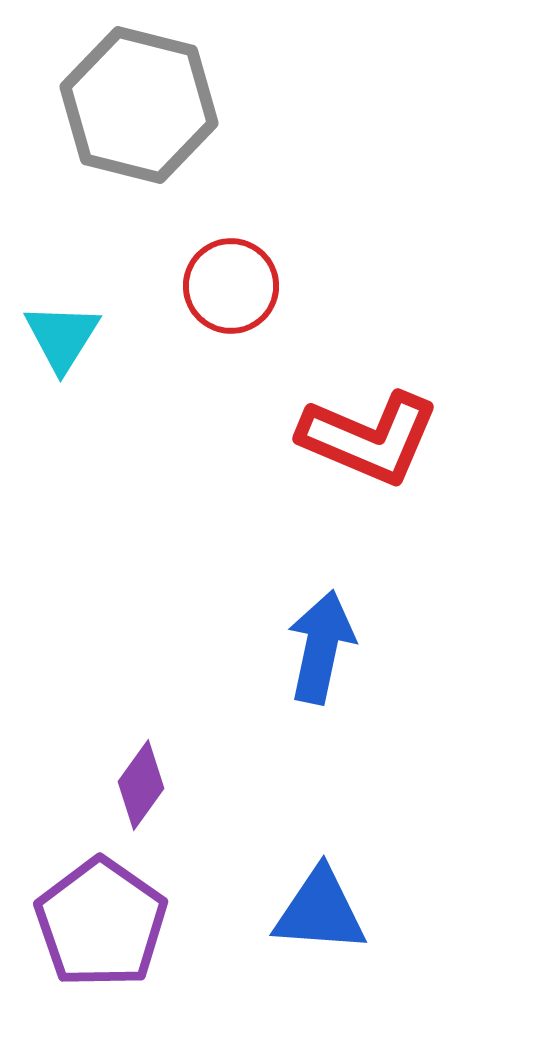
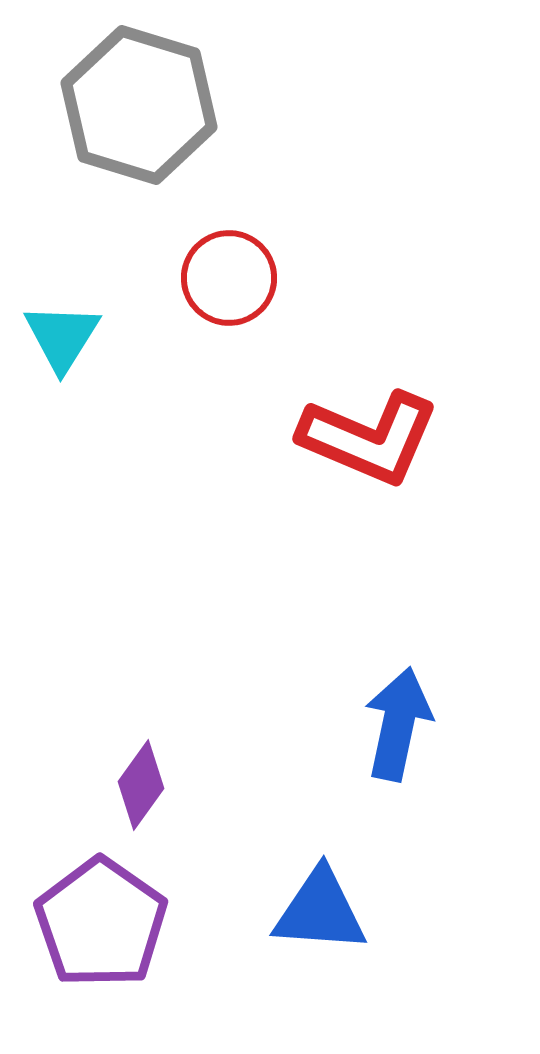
gray hexagon: rotated 3 degrees clockwise
red circle: moved 2 px left, 8 px up
blue arrow: moved 77 px right, 77 px down
